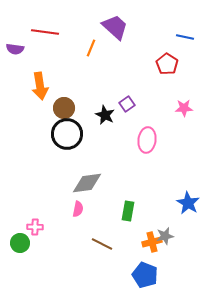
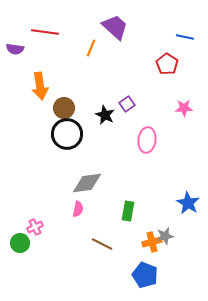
pink cross: rotated 28 degrees counterclockwise
